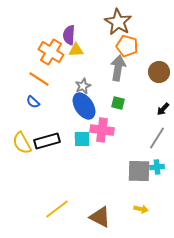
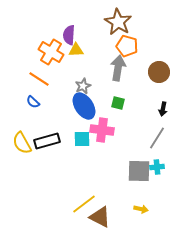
black arrow: rotated 32 degrees counterclockwise
yellow line: moved 27 px right, 5 px up
